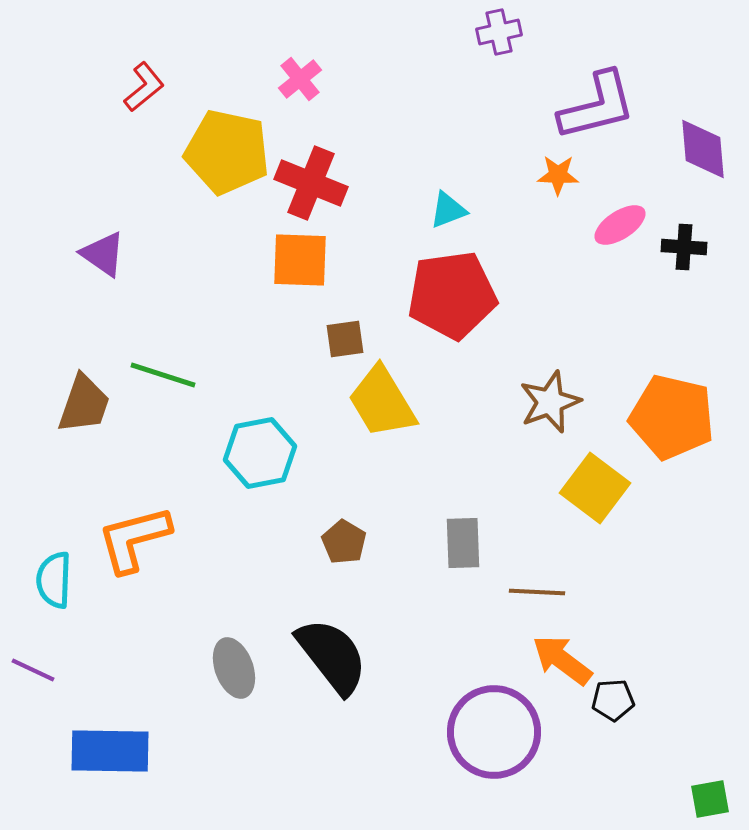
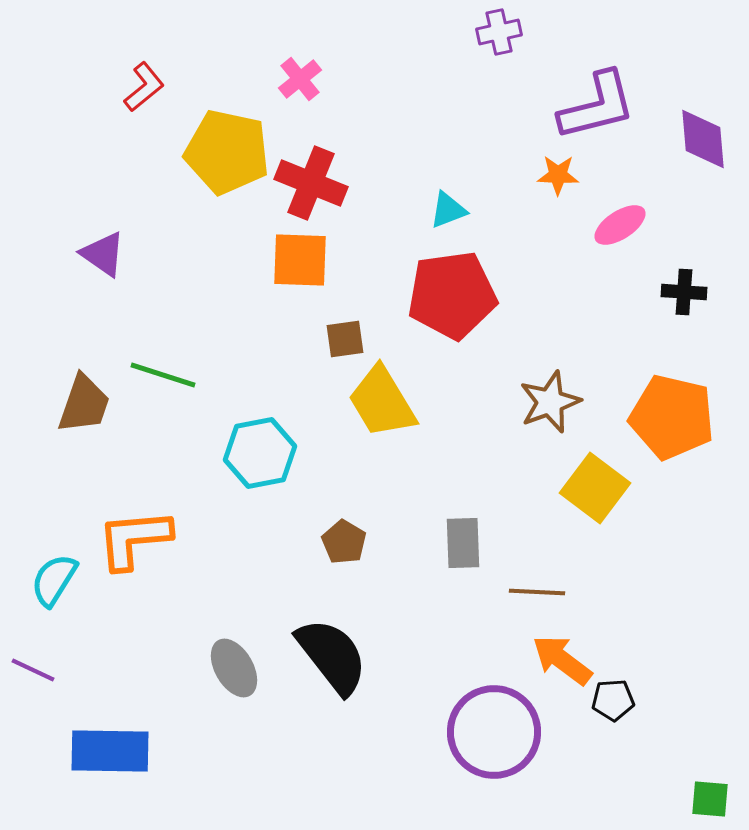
purple diamond: moved 10 px up
black cross: moved 45 px down
orange L-shape: rotated 10 degrees clockwise
cyan semicircle: rotated 30 degrees clockwise
gray ellipse: rotated 10 degrees counterclockwise
green square: rotated 15 degrees clockwise
